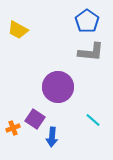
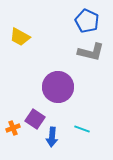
blue pentagon: rotated 10 degrees counterclockwise
yellow trapezoid: moved 2 px right, 7 px down
gray L-shape: rotated 8 degrees clockwise
cyan line: moved 11 px left, 9 px down; rotated 21 degrees counterclockwise
